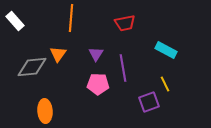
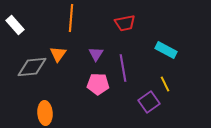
white rectangle: moved 4 px down
purple square: rotated 15 degrees counterclockwise
orange ellipse: moved 2 px down
